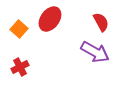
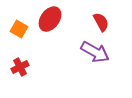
orange square: rotated 12 degrees counterclockwise
